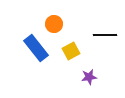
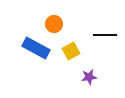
blue rectangle: rotated 24 degrees counterclockwise
